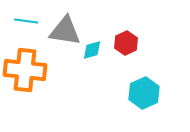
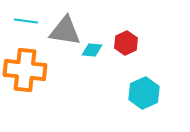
cyan diamond: rotated 20 degrees clockwise
